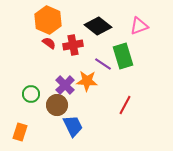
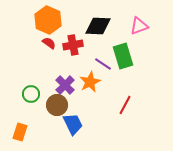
black diamond: rotated 36 degrees counterclockwise
orange star: moved 3 px right, 1 px down; rotated 30 degrees counterclockwise
blue trapezoid: moved 2 px up
